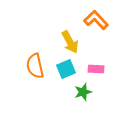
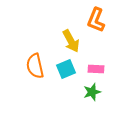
orange L-shape: rotated 115 degrees counterclockwise
yellow arrow: moved 1 px right, 1 px up
green star: moved 9 px right
